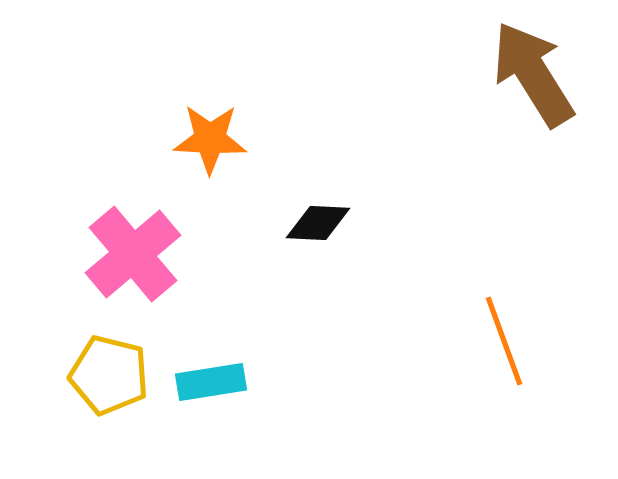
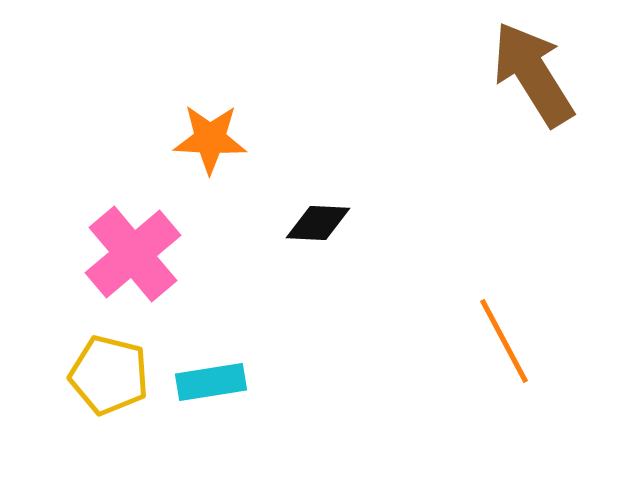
orange line: rotated 8 degrees counterclockwise
